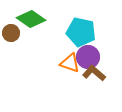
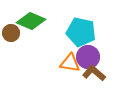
green diamond: moved 2 px down; rotated 12 degrees counterclockwise
orange triangle: rotated 10 degrees counterclockwise
